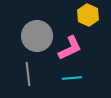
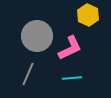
gray line: rotated 30 degrees clockwise
